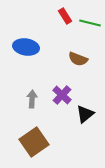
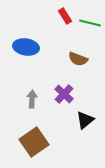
purple cross: moved 2 px right, 1 px up
black triangle: moved 6 px down
